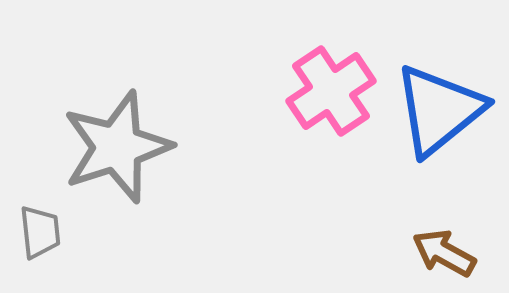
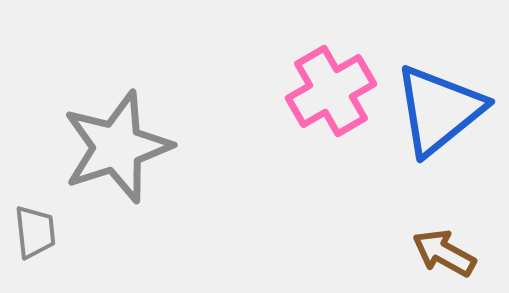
pink cross: rotated 4 degrees clockwise
gray trapezoid: moved 5 px left
